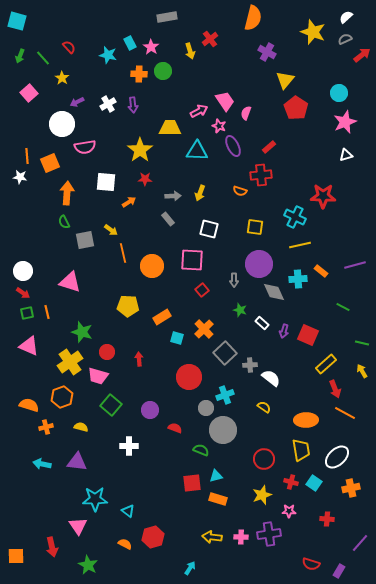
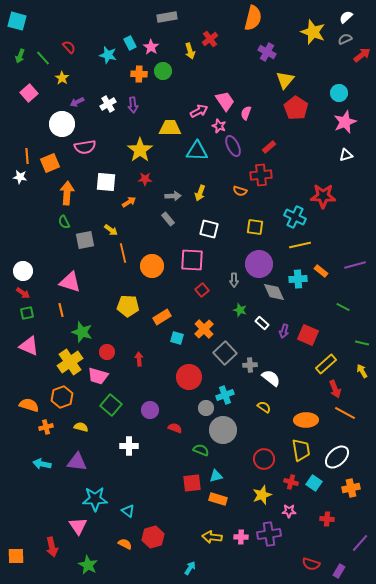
orange line at (47, 312): moved 14 px right, 2 px up
